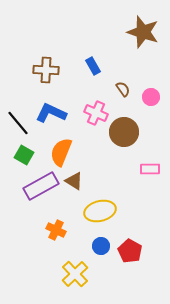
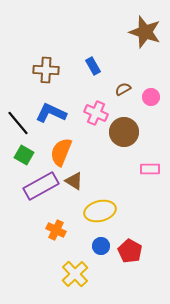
brown star: moved 2 px right
brown semicircle: rotated 84 degrees counterclockwise
